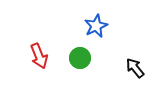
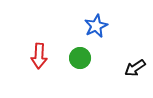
red arrow: rotated 25 degrees clockwise
black arrow: rotated 85 degrees counterclockwise
